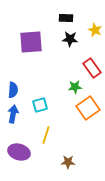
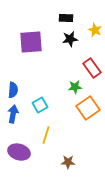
black star: rotated 14 degrees counterclockwise
cyan square: rotated 14 degrees counterclockwise
